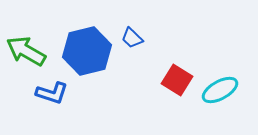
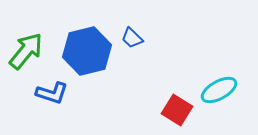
green arrow: rotated 99 degrees clockwise
red square: moved 30 px down
cyan ellipse: moved 1 px left
